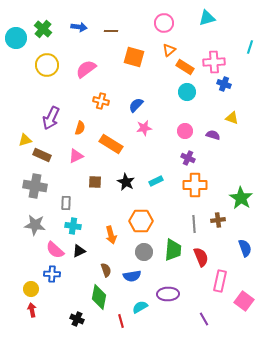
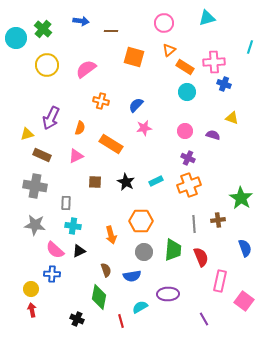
blue arrow at (79, 27): moved 2 px right, 6 px up
yellow triangle at (25, 140): moved 2 px right, 6 px up
orange cross at (195, 185): moved 6 px left; rotated 20 degrees counterclockwise
